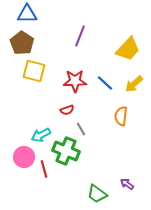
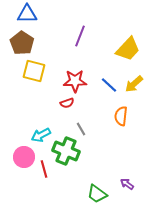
blue line: moved 4 px right, 2 px down
red semicircle: moved 7 px up
